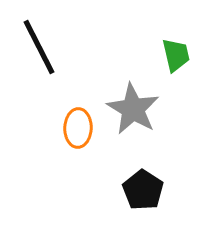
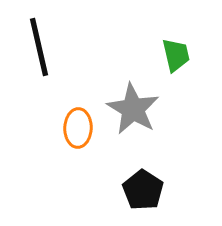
black line: rotated 14 degrees clockwise
